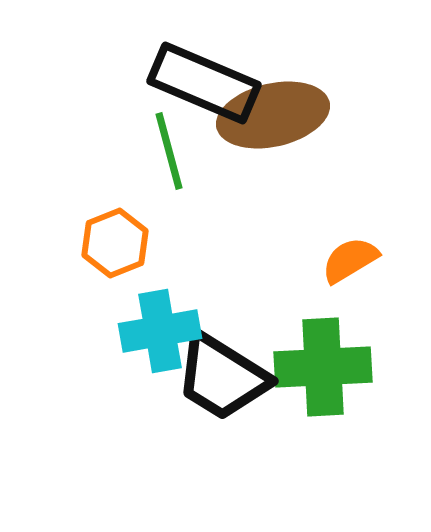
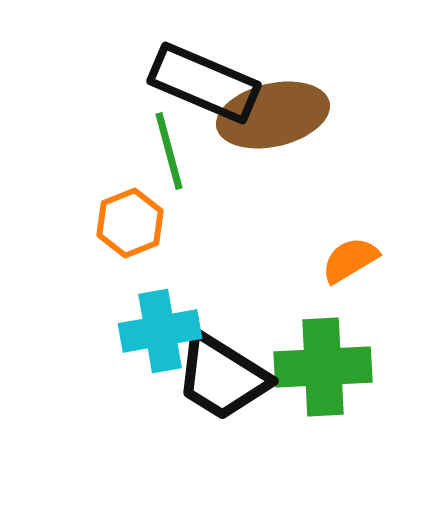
orange hexagon: moved 15 px right, 20 px up
